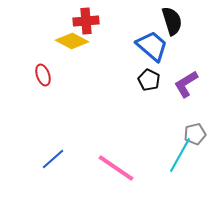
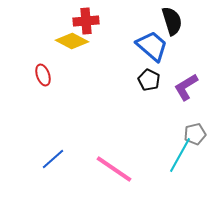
purple L-shape: moved 3 px down
pink line: moved 2 px left, 1 px down
